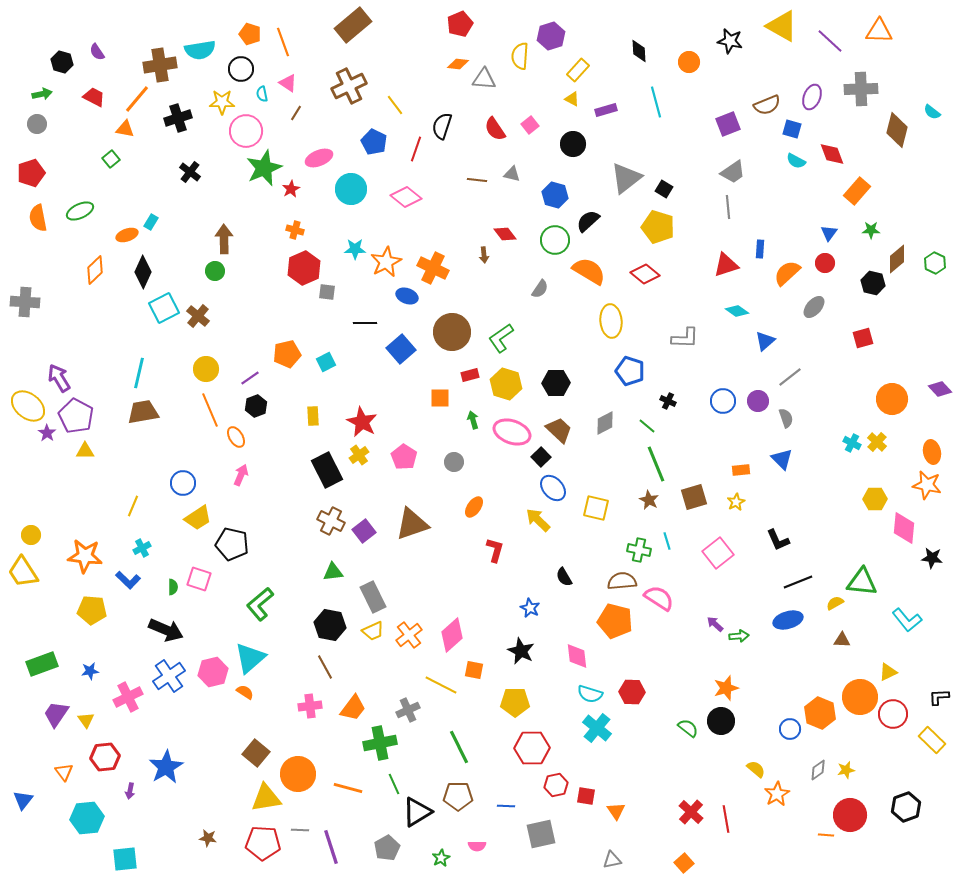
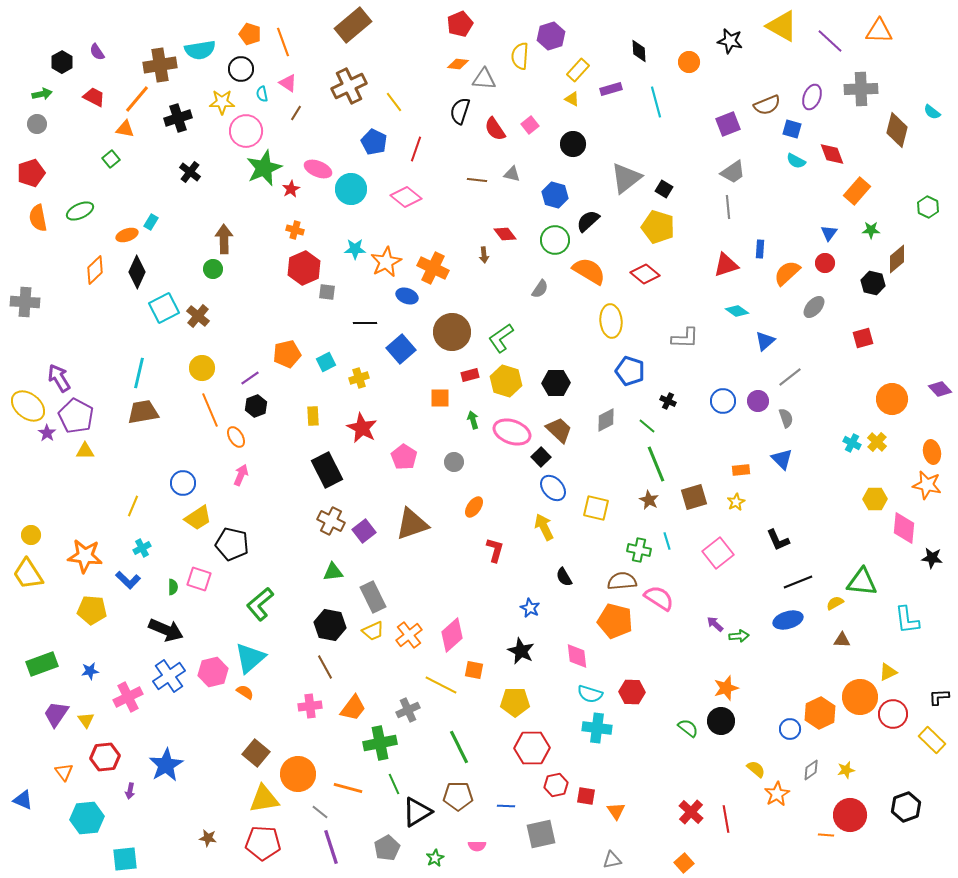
black hexagon at (62, 62): rotated 15 degrees clockwise
yellow line at (395, 105): moved 1 px left, 3 px up
purple rectangle at (606, 110): moved 5 px right, 21 px up
black semicircle at (442, 126): moved 18 px right, 15 px up
pink ellipse at (319, 158): moved 1 px left, 11 px down; rotated 44 degrees clockwise
green hexagon at (935, 263): moved 7 px left, 56 px up
green circle at (215, 271): moved 2 px left, 2 px up
black diamond at (143, 272): moved 6 px left
yellow circle at (206, 369): moved 4 px left, 1 px up
yellow hexagon at (506, 384): moved 3 px up
red star at (362, 422): moved 6 px down
gray diamond at (605, 423): moved 1 px right, 3 px up
yellow cross at (359, 455): moved 77 px up; rotated 18 degrees clockwise
yellow arrow at (538, 520): moved 6 px right, 7 px down; rotated 20 degrees clockwise
yellow trapezoid at (23, 572): moved 5 px right, 2 px down
cyan L-shape at (907, 620): rotated 32 degrees clockwise
orange hexagon at (820, 713): rotated 12 degrees clockwise
cyan cross at (597, 728): rotated 32 degrees counterclockwise
blue star at (166, 767): moved 2 px up
gray diamond at (818, 770): moved 7 px left
yellow triangle at (266, 798): moved 2 px left, 1 px down
blue triangle at (23, 800): rotated 45 degrees counterclockwise
gray line at (300, 830): moved 20 px right, 18 px up; rotated 36 degrees clockwise
green star at (441, 858): moved 6 px left
